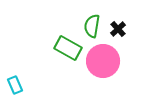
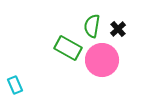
pink circle: moved 1 px left, 1 px up
